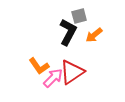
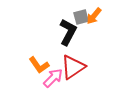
gray square: moved 2 px right, 1 px down
orange arrow: moved 19 px up; rotated 12 degrees counterclockwise
orange L-shape: moved 1 px up
red triangle: moved 1 px right, 5 px up
